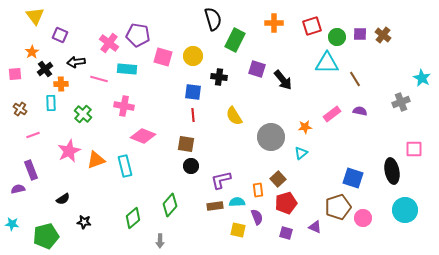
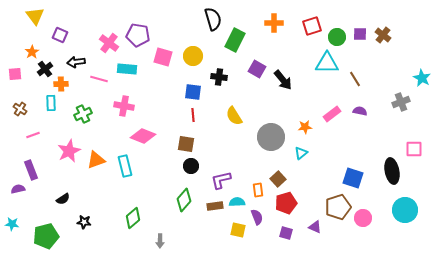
purple square at (257, 69): rotated 12 degrees clockwise
green cross at (83, 114): rotated 24 degrees clockwise
green diamond at (170, 205): moved 14 px right, 5 px up
